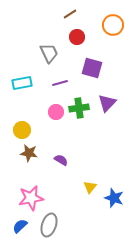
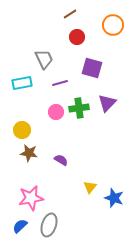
gray trapezoid: moved 5 px left, 6 px down
